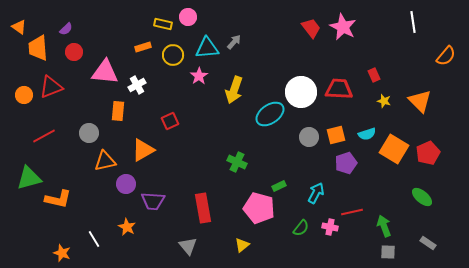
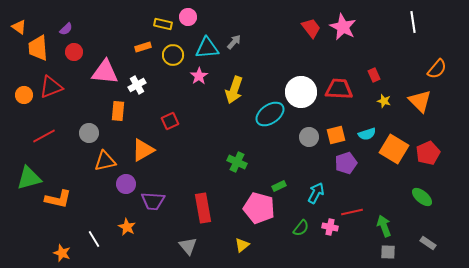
orange semicircle at (446, 56): moved 9 px left, 13 px down
